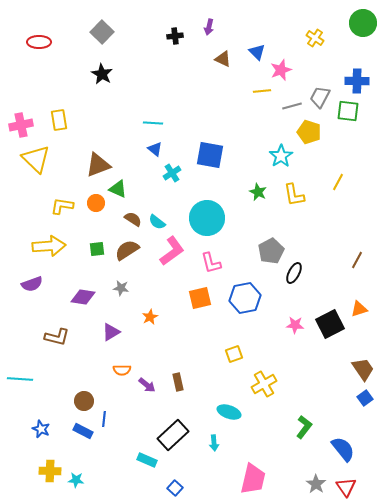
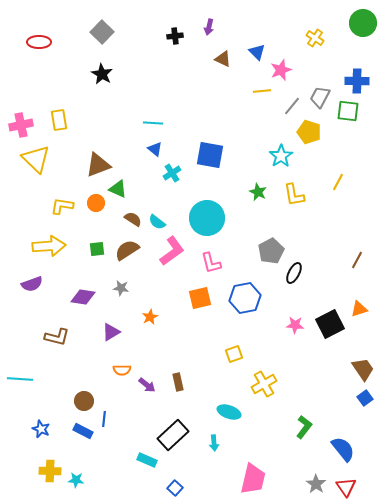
gray line at (292, 106): rotated 36 degrees counterclockwise
